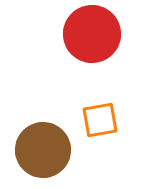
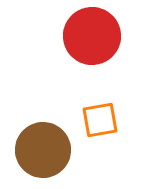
red circle: moved 2 px down
